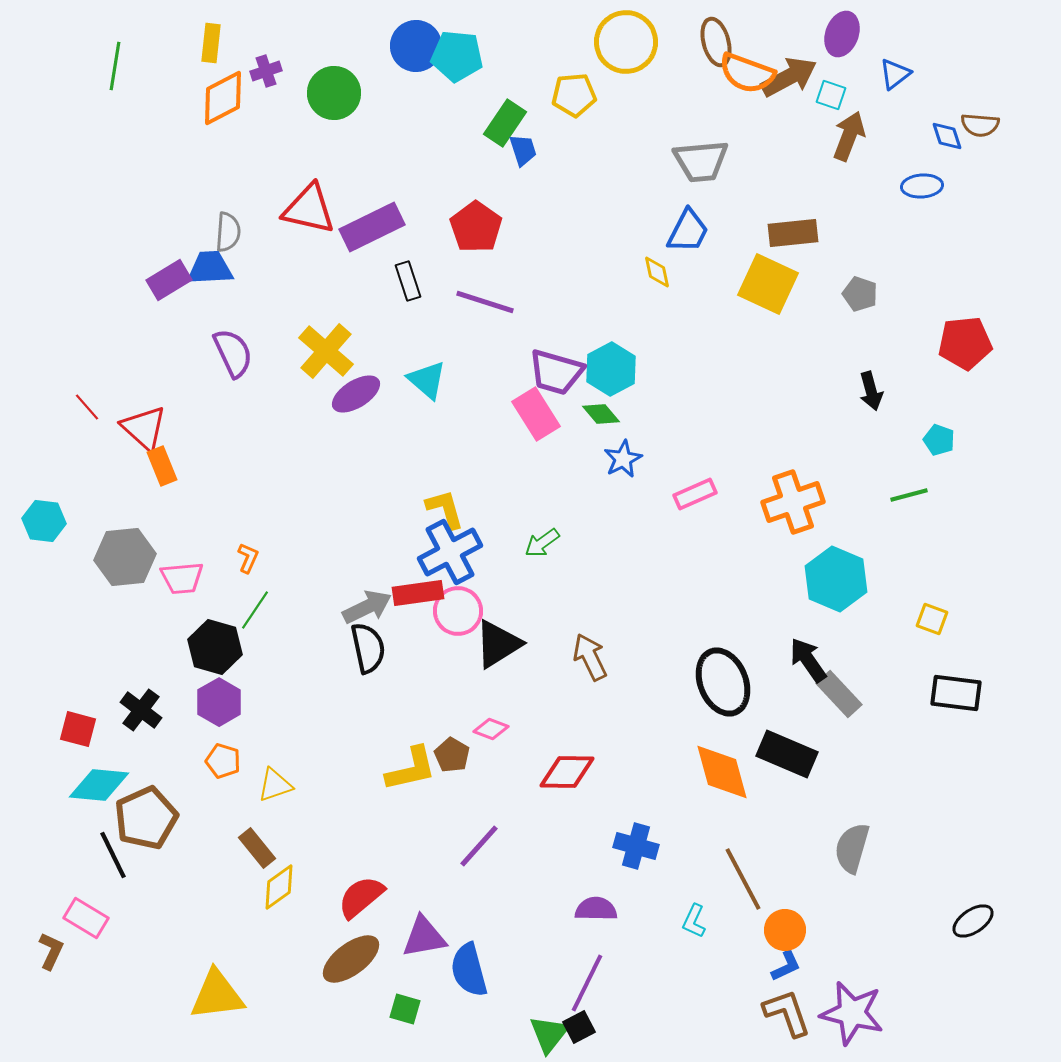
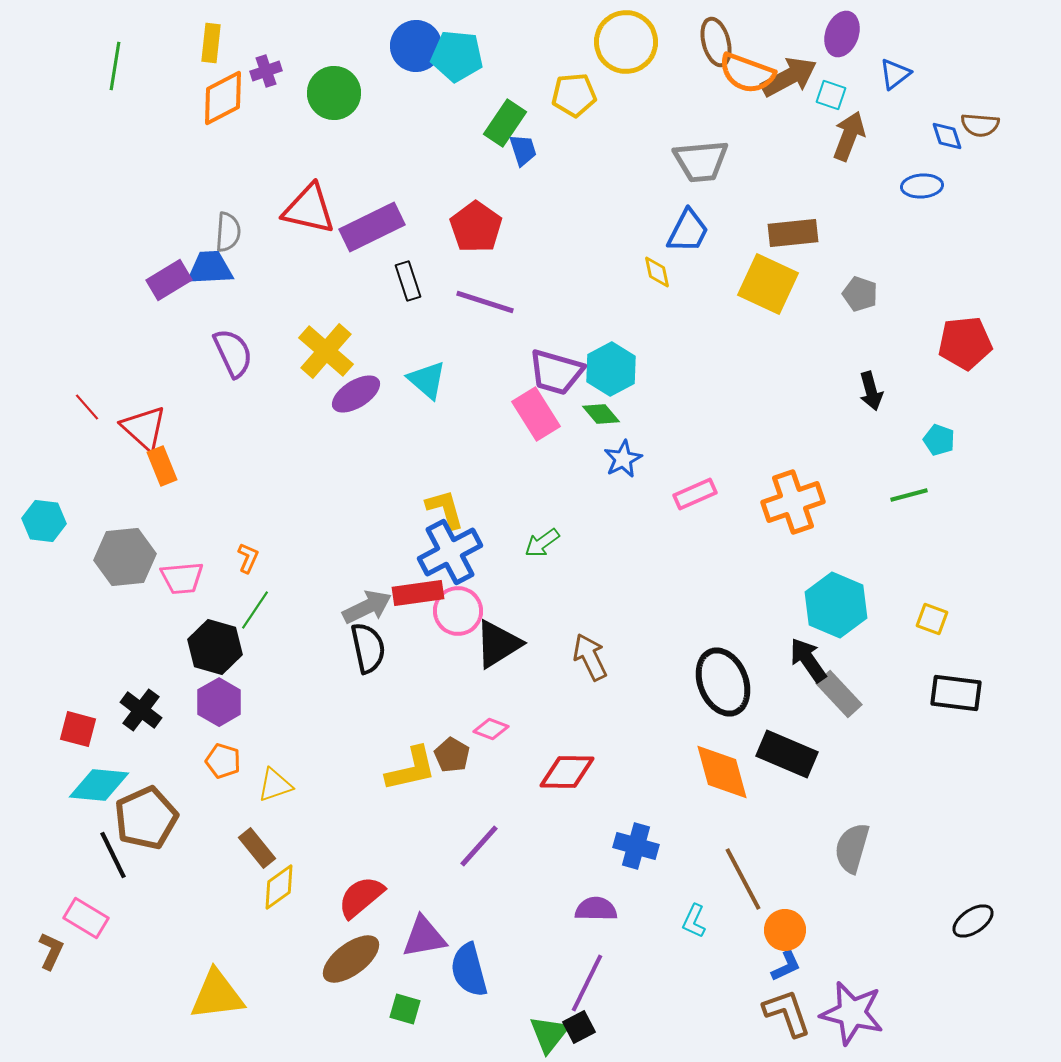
cyan hexagon at (836, 579): moved 26 px down
